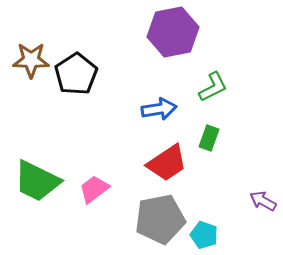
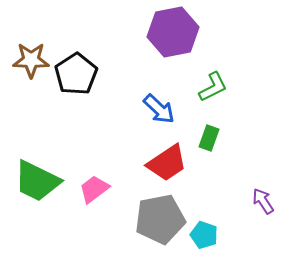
blue arrow: rotated 52 degrees clockwise
purple arrow: rotated 28 degrees clockwise
